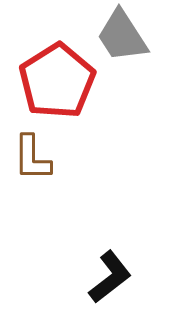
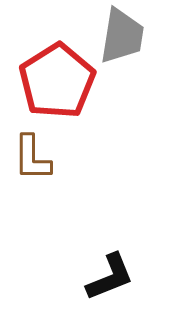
gray trapezoid: rotated 138 degrees counterclockwise
black L-shape: rotated 16 degrees clockwise
